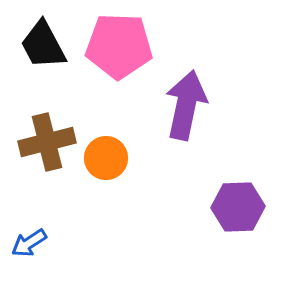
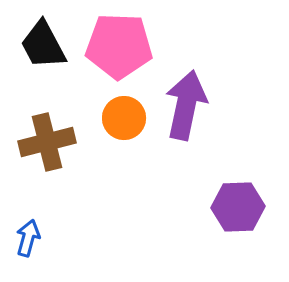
orange circle: moved 18 px right, 40 px up
blue arrow: moved 1 px left, 5 px up; rotated 138 degrees clockwise
